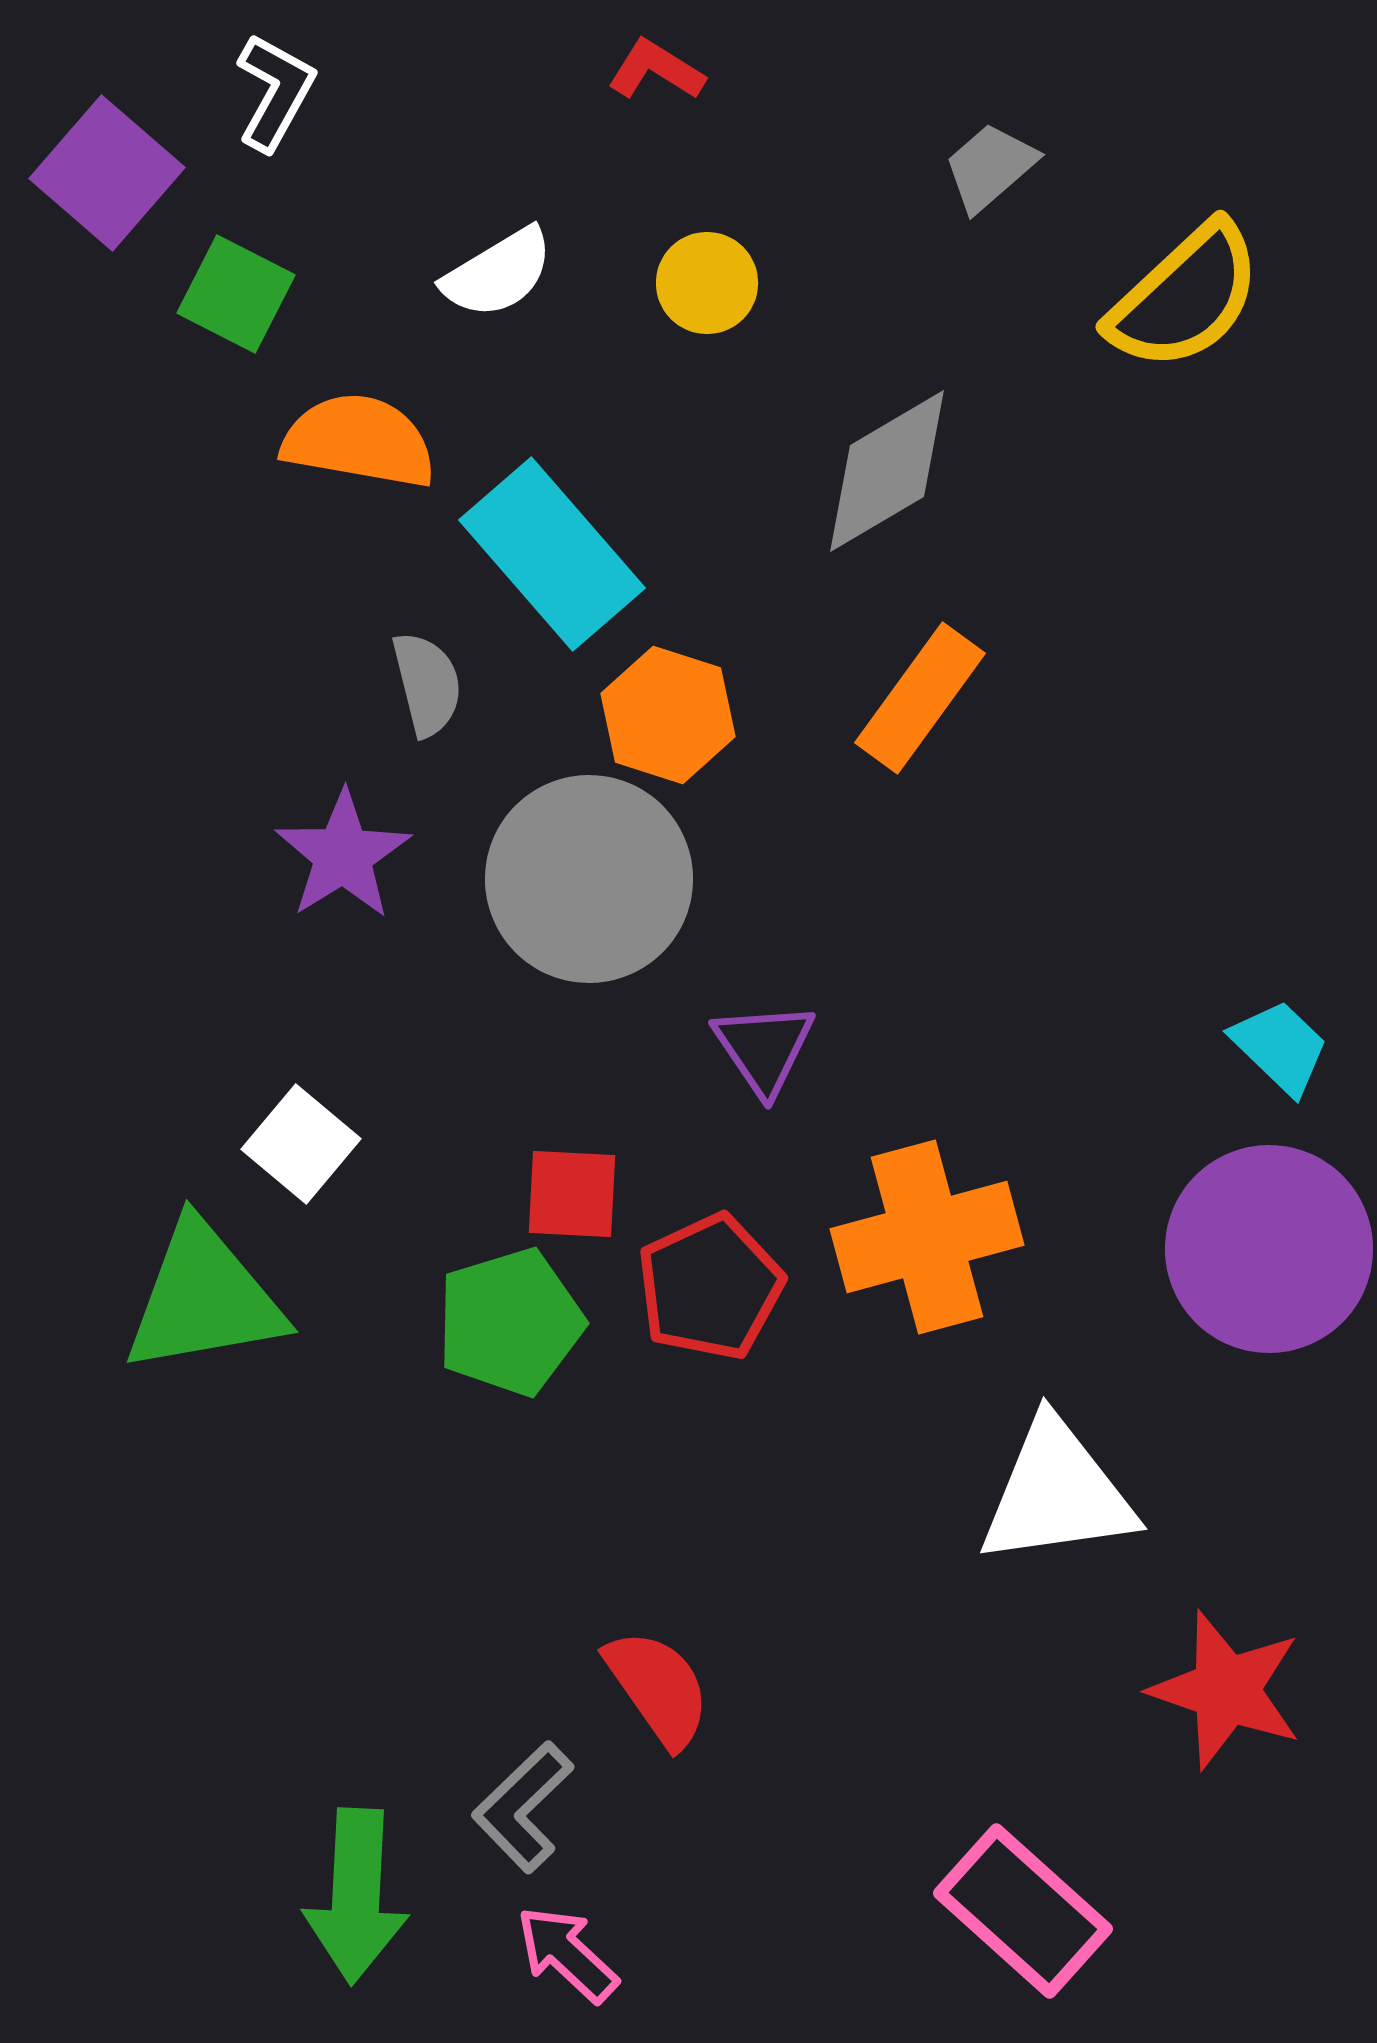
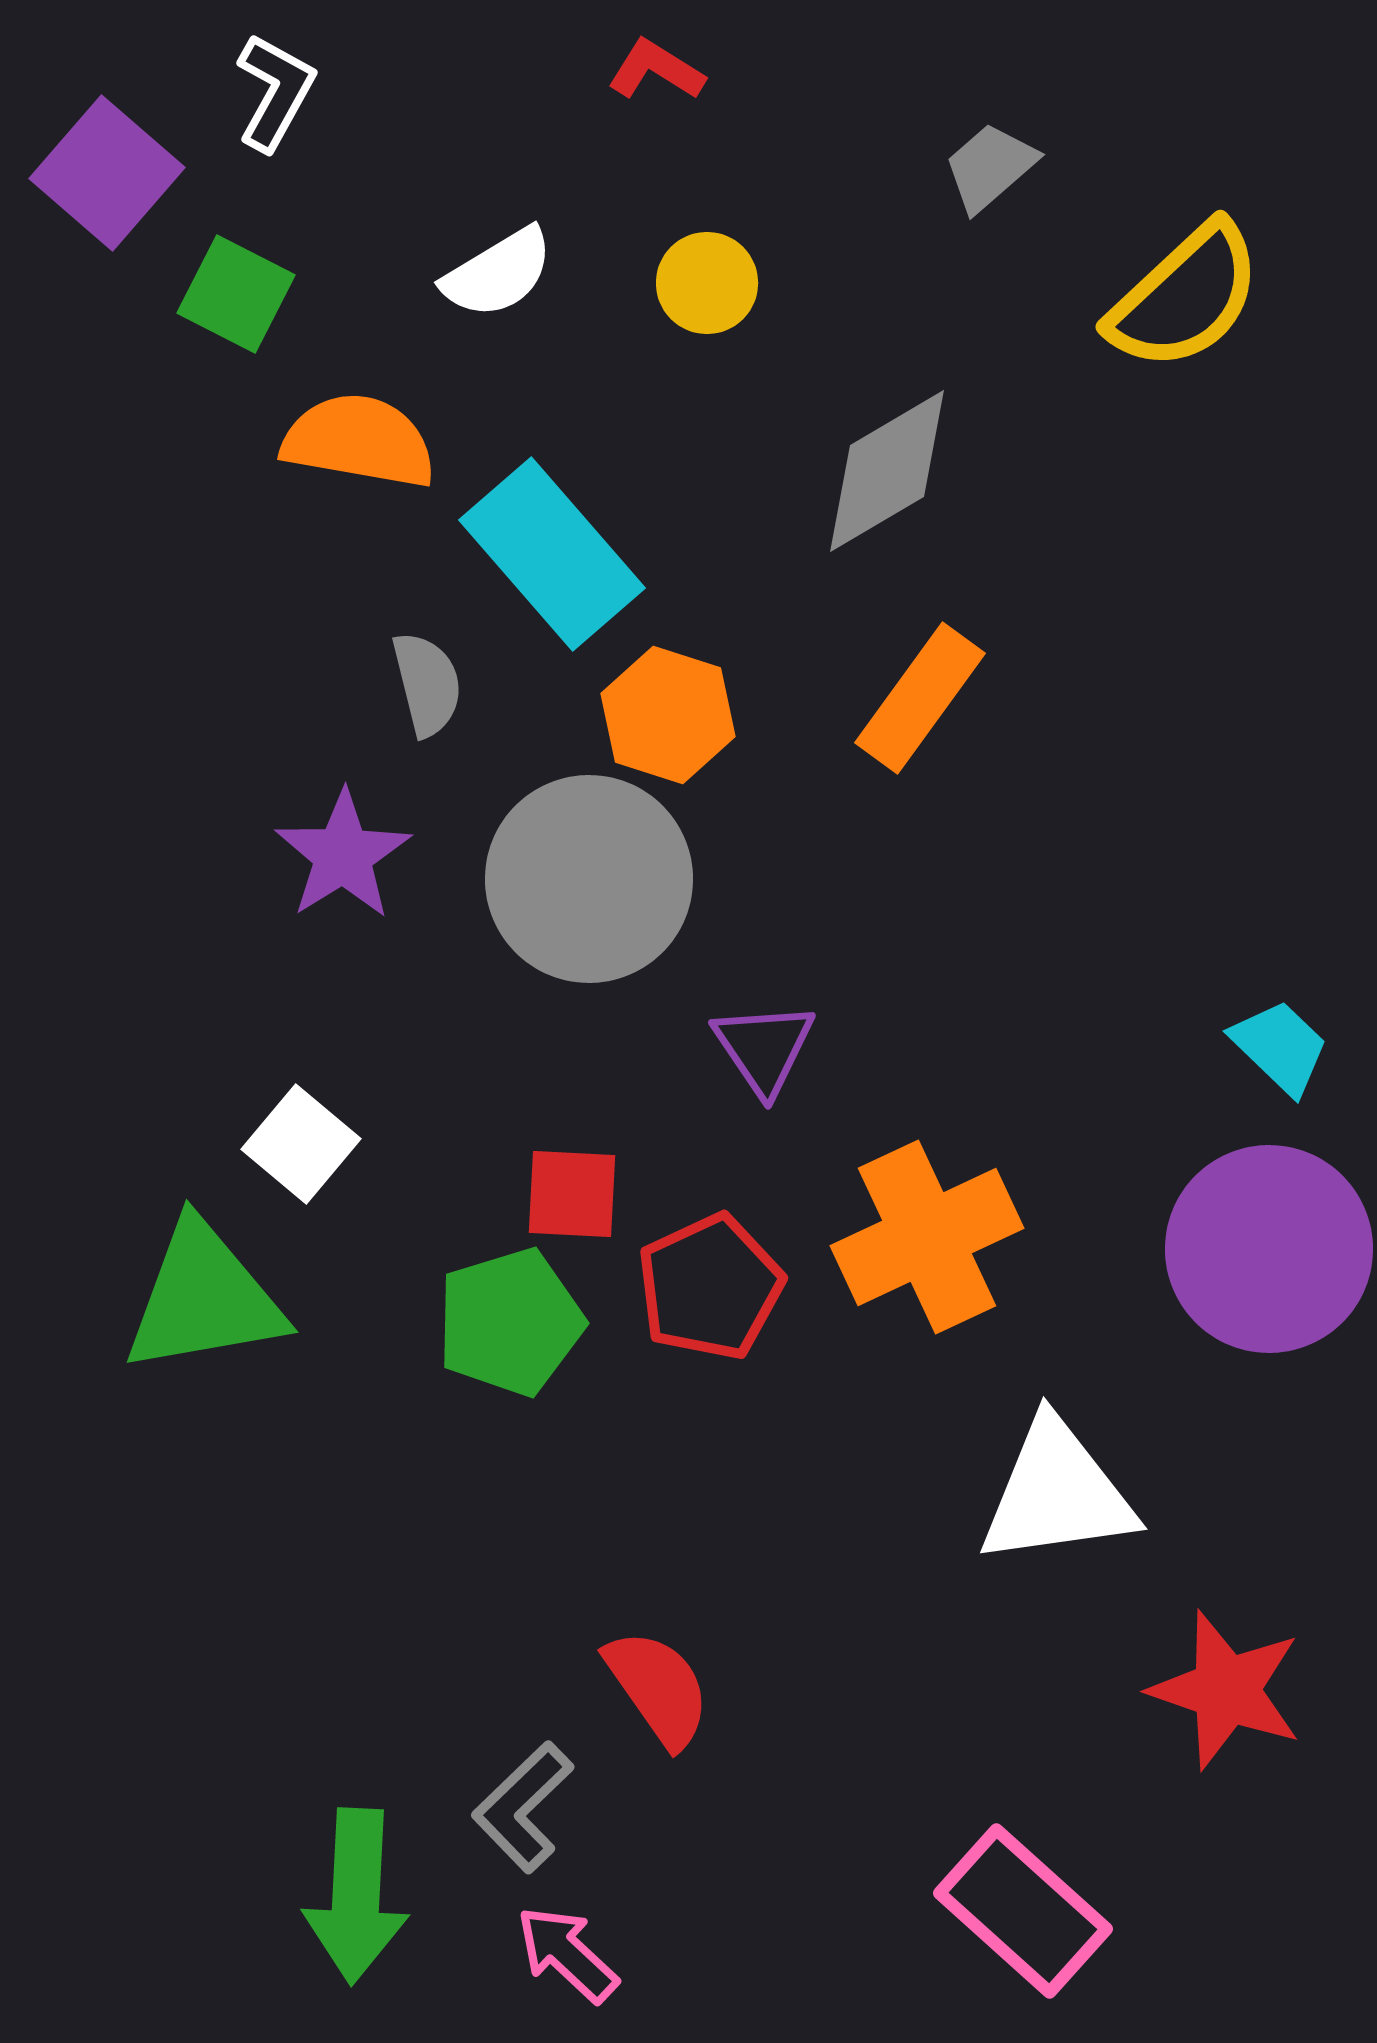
orange cross: rotated 10 degrees counterclockwise
